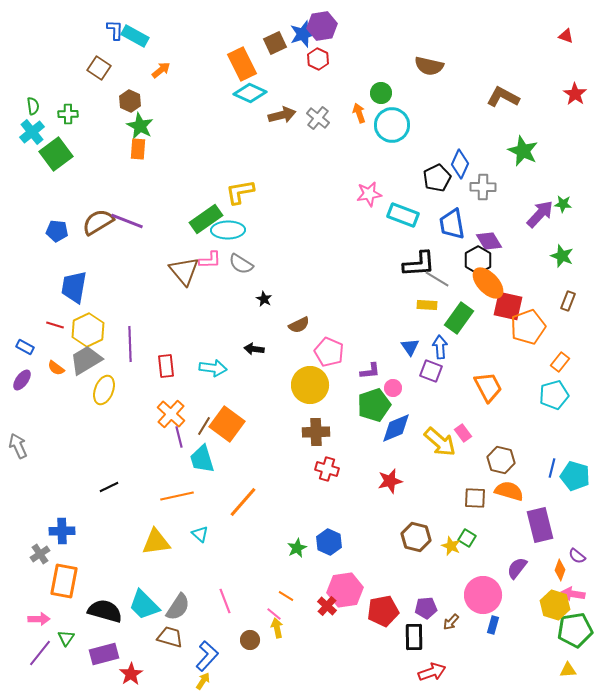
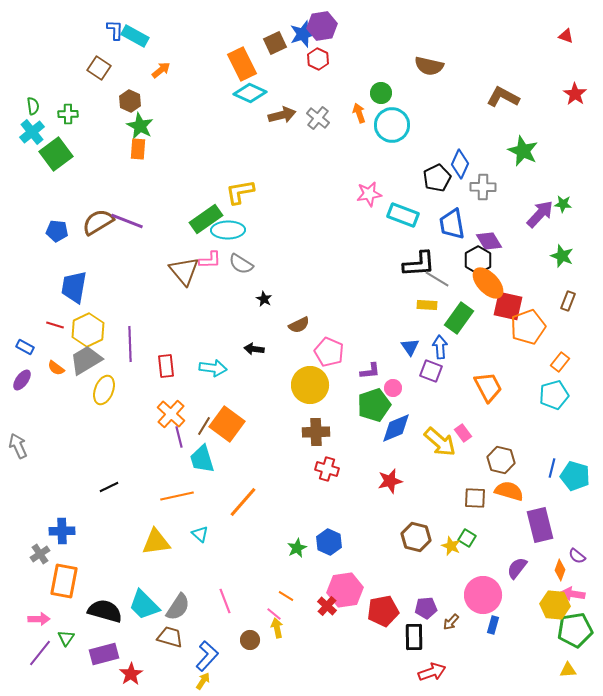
yellow hexagon at (555, 605): rotated 12 degrees counterclockwise
